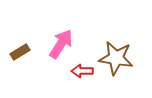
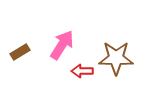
pink arrow: moved 1 px right, 1 px down
brown star: rotated 8 degrees counterclockwise
